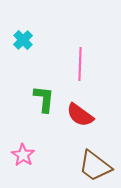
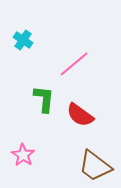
cyan cross: rotated 12 degrees counterclockwise
pink line: moved 6 px left; rotated 48 degrees clockwise
